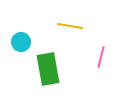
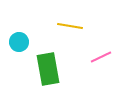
cyan circle: moved 2 px left
pink line: rotated 50 degrees clockwise
